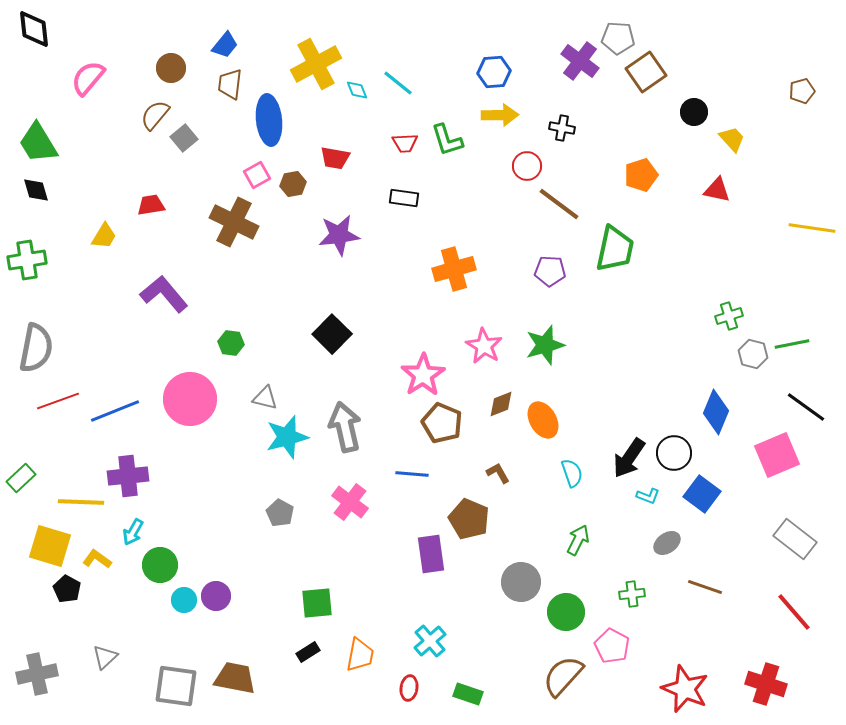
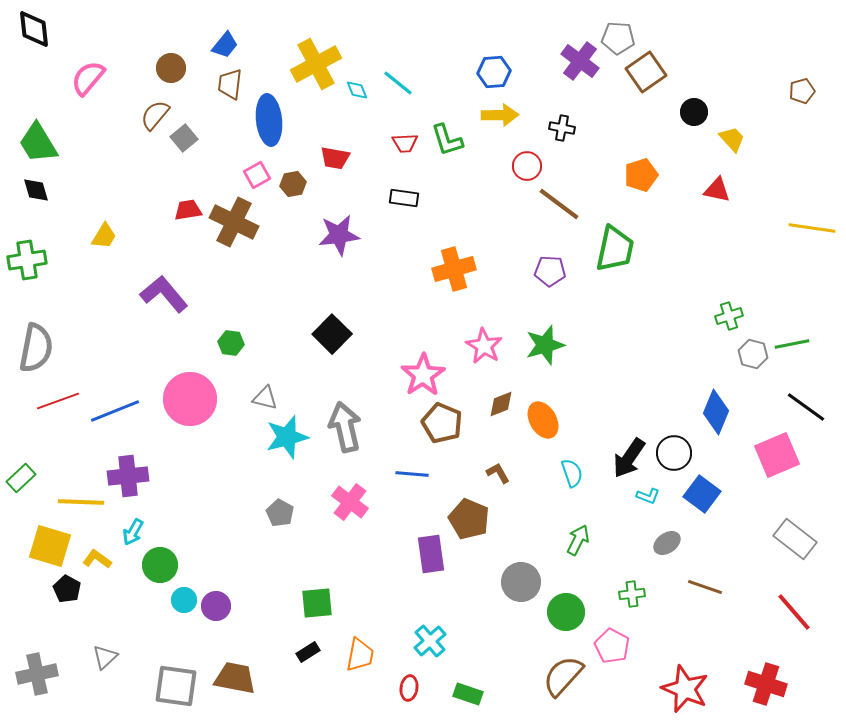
red trapezoid at (151, 205): moved 37 px right, 5 px down
purple circle at (216, 596): moved 10 px down
